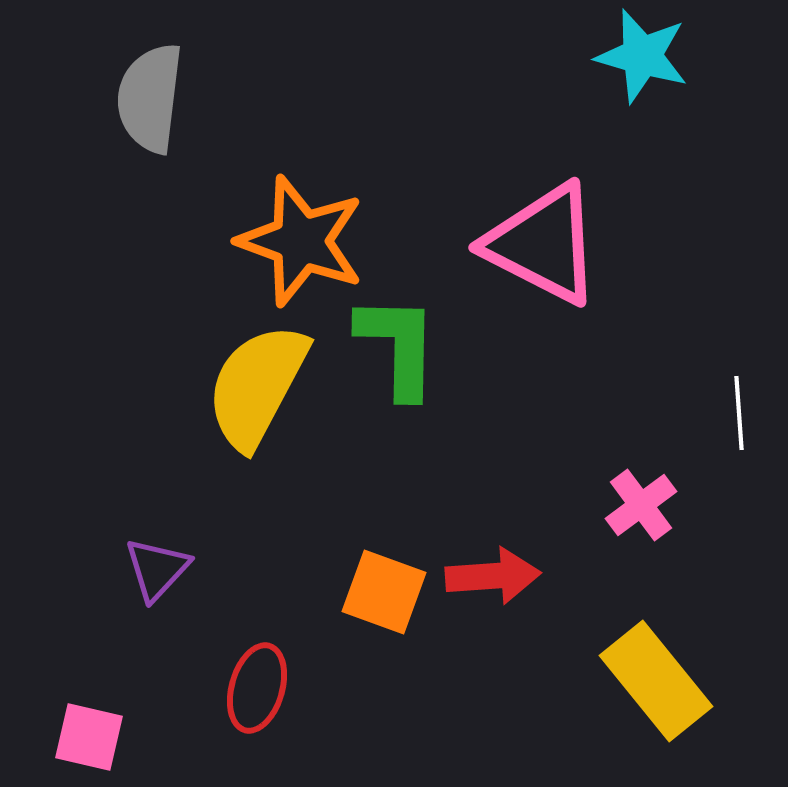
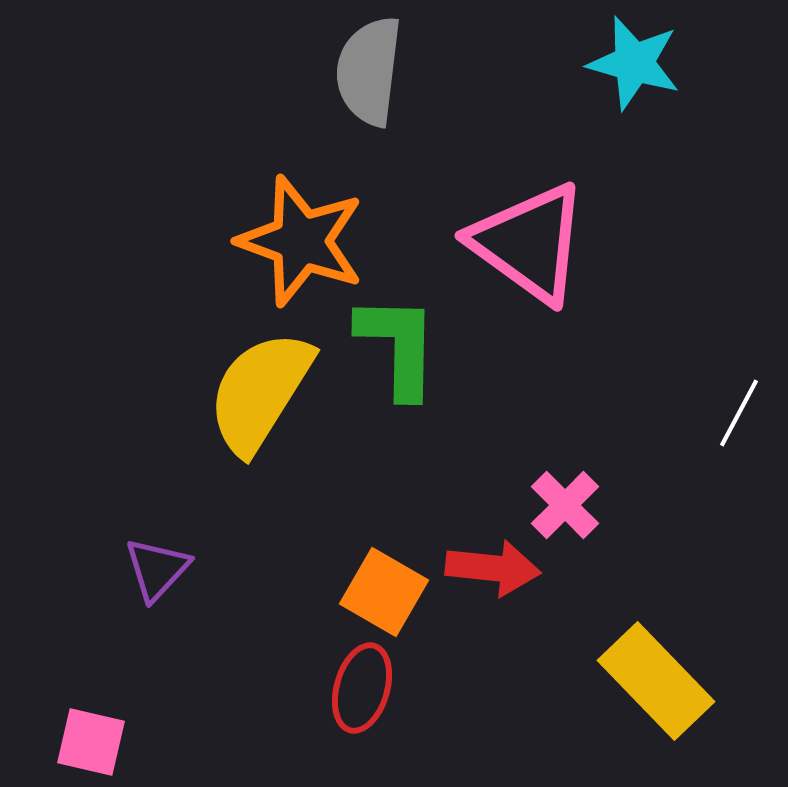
cyan star: moved 8 px left, 7 px down
gray semicircle: moved 219 px right, 27 px up
pink triangle: moved 14 px left, 1 px up; rotated 9 degrees clockwise
yellow semicircle: moved 3 px right, 6 px down; rotated 4 degrees clockwise
white line: rotated 32 degrees clockwise
pink cross: moved 76 px left; rotated 8 degrees counterclockwise
red arrow: moved 8 px up; rotated 10 degrees clockwise
orange square: rotated 10 degrees clockwise
yellow rectangle: rotated 5 degrees counterclockwise
red ellipse: moved 105 px right
pink square: moved 2 px right, 5 px down
